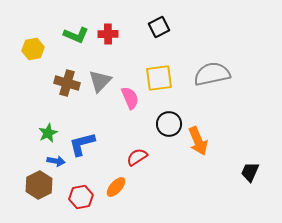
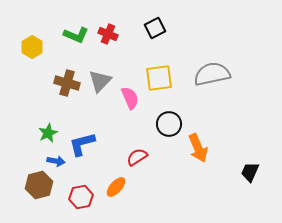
black square: moved 4 px left, 1 px down
red cross: rotated 24 degrees clockwise
yellow hexagon: moved 1 px left, 2 px up; rotated 20 degrees counterclockwise
orange arrow: moved 7 px down
brown hexagon: rotated 12 degrees clockwise
